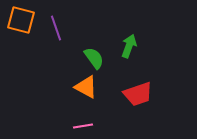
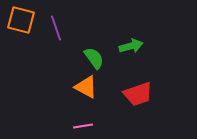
green arrow: moved 2 px right; rotated 55 degrees clockwise
